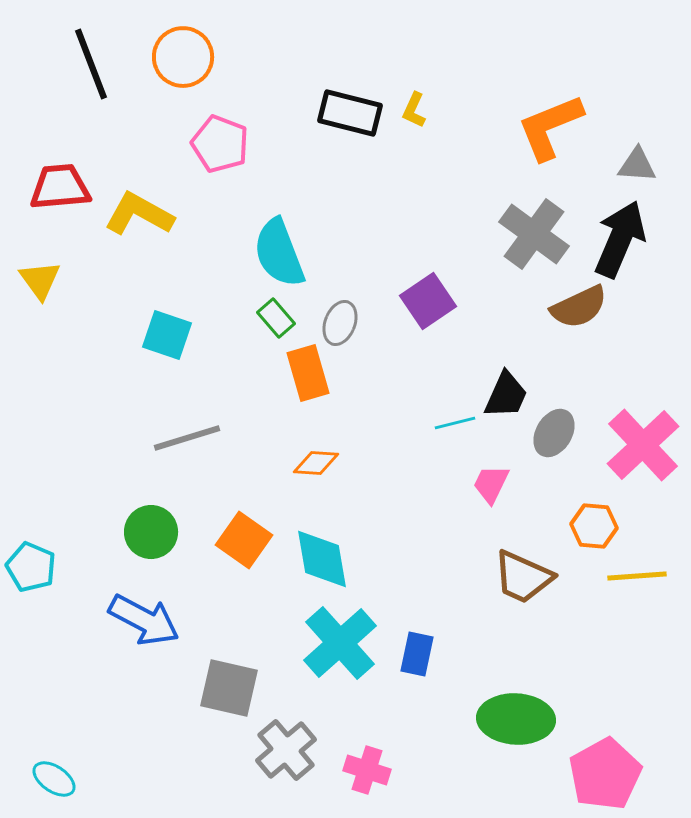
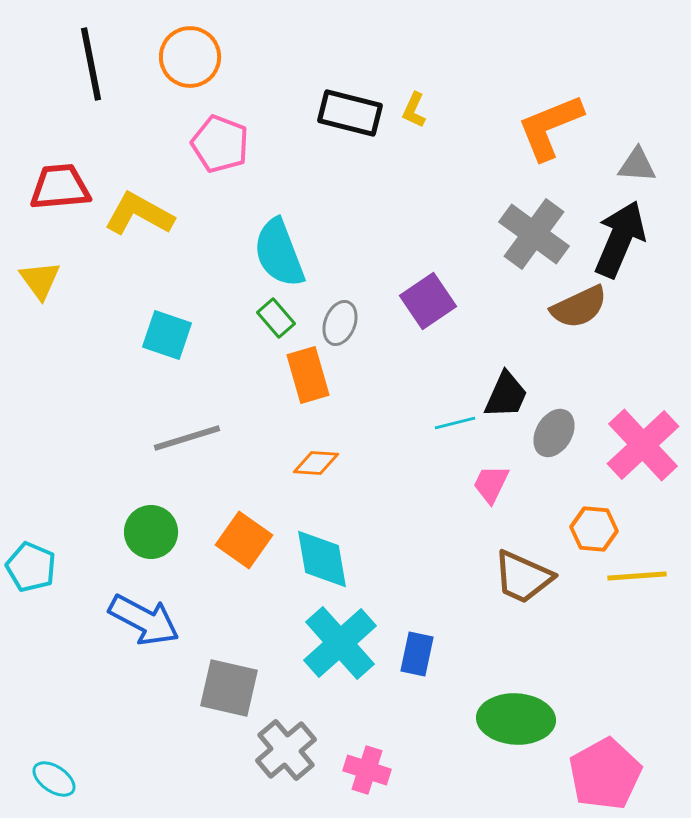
orange circle at (183, 57): moved 7 px right
black line at (91, 64): rotated 10 degrees clockwise
orange rectangle at (308, 373): moved 2 px down
orange hexagon at (594, 526): moved 3 px down
